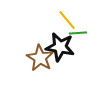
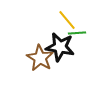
green line: moved 1 px left
